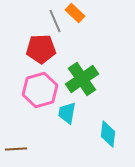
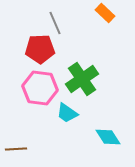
orange rectangle: moved 30 px right
gray line: moved 2 px down
red pentagon: moved 1 px left
pink hexagon: moved 2 px up; rotated 24 degrees clockwise
cyan trapezoid: rotated 65 degrees counterclockwise
cyan diamond: moved 3 px down; rotated 40 degrees counterclockwise
